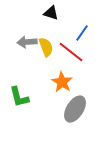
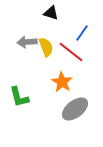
gray ellipse: rotated 20 degrees clockwise
